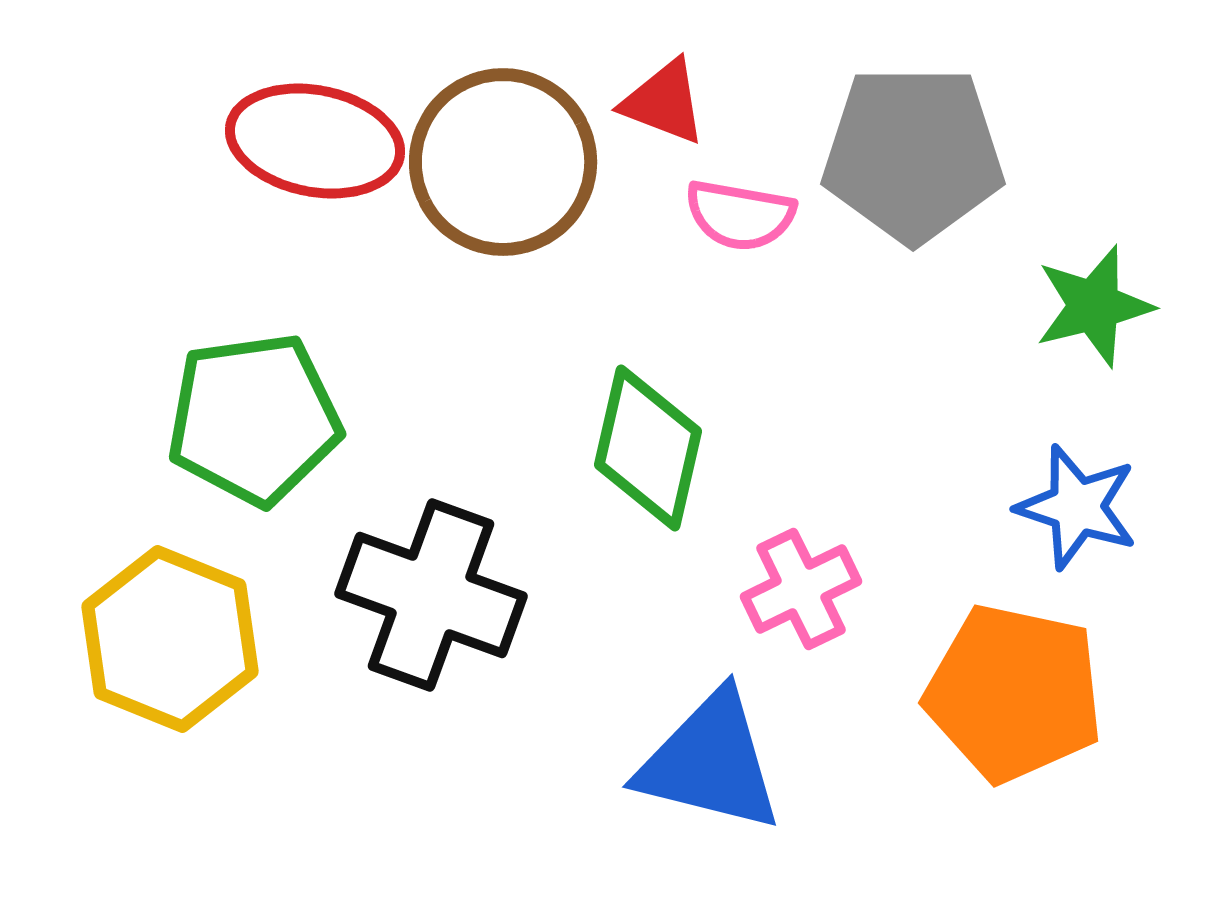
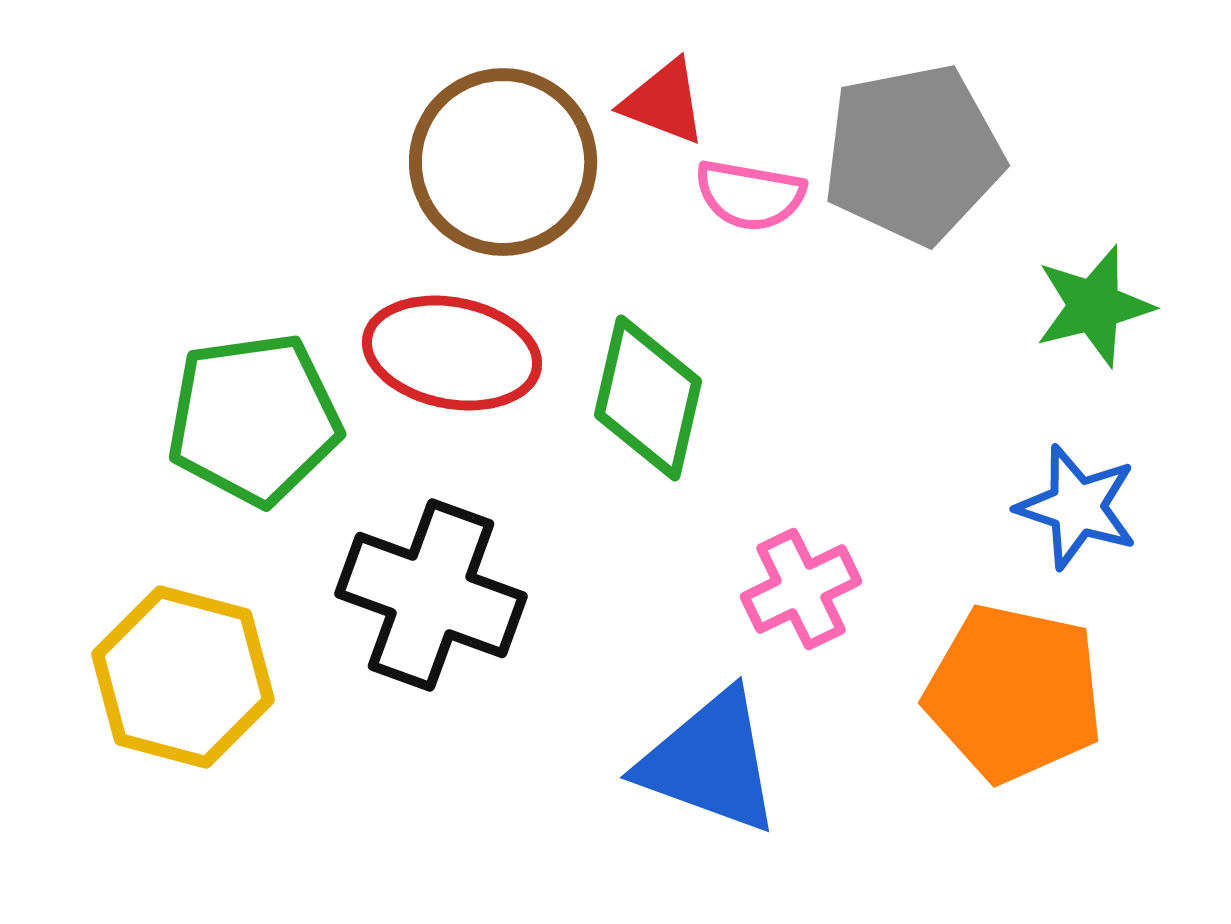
red ellipse: moved 137 px right, 212 px down
gray pentagon: rotated 11 degrees counterclockwise
pink semicircle: moved 10 px right, 20 px up
green diamond: moved 50 px up
yellow hexagon: moved 13 px right, 38 px down; rotated 7 degrees counterclockwise
blue triangle: rotated 6 degrees clockwise
